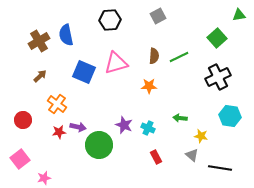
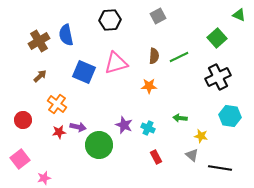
green triangle: rotated 32 degrees clockwise
